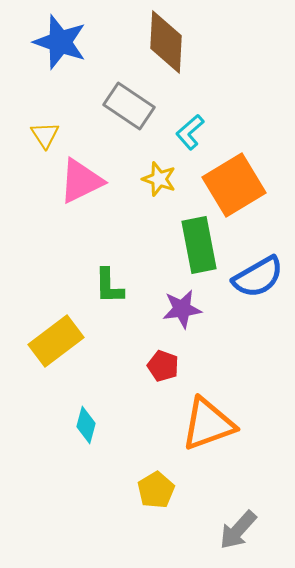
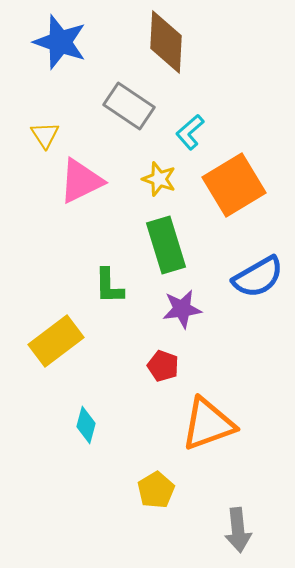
green rectangle: moved 33 px left; rotated 6 degrees counterclockwise
gray arrow: rotated 48 degrees counterclockwise
